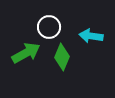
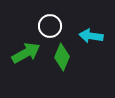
white circle: moved 1 px right, 1 px up
